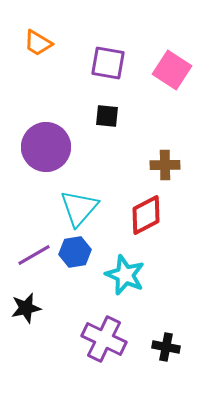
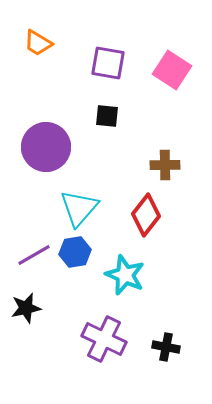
red diamond: rotated 24 degrees counterclockwise
